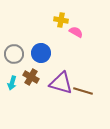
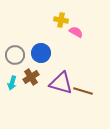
gray circle: moved 1 px right, 1 px down
brown cross: rotated 28 degrees clockwise
